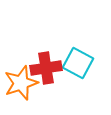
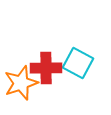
red cross: rotated 8 degrees clockwise
